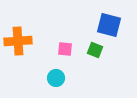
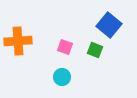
blue square: rotated 25 degrees clockwise
pink square: moved 2 px up; rotated 14 degrees clockwise
cyan circle: moved 6 px right, 1 px up
